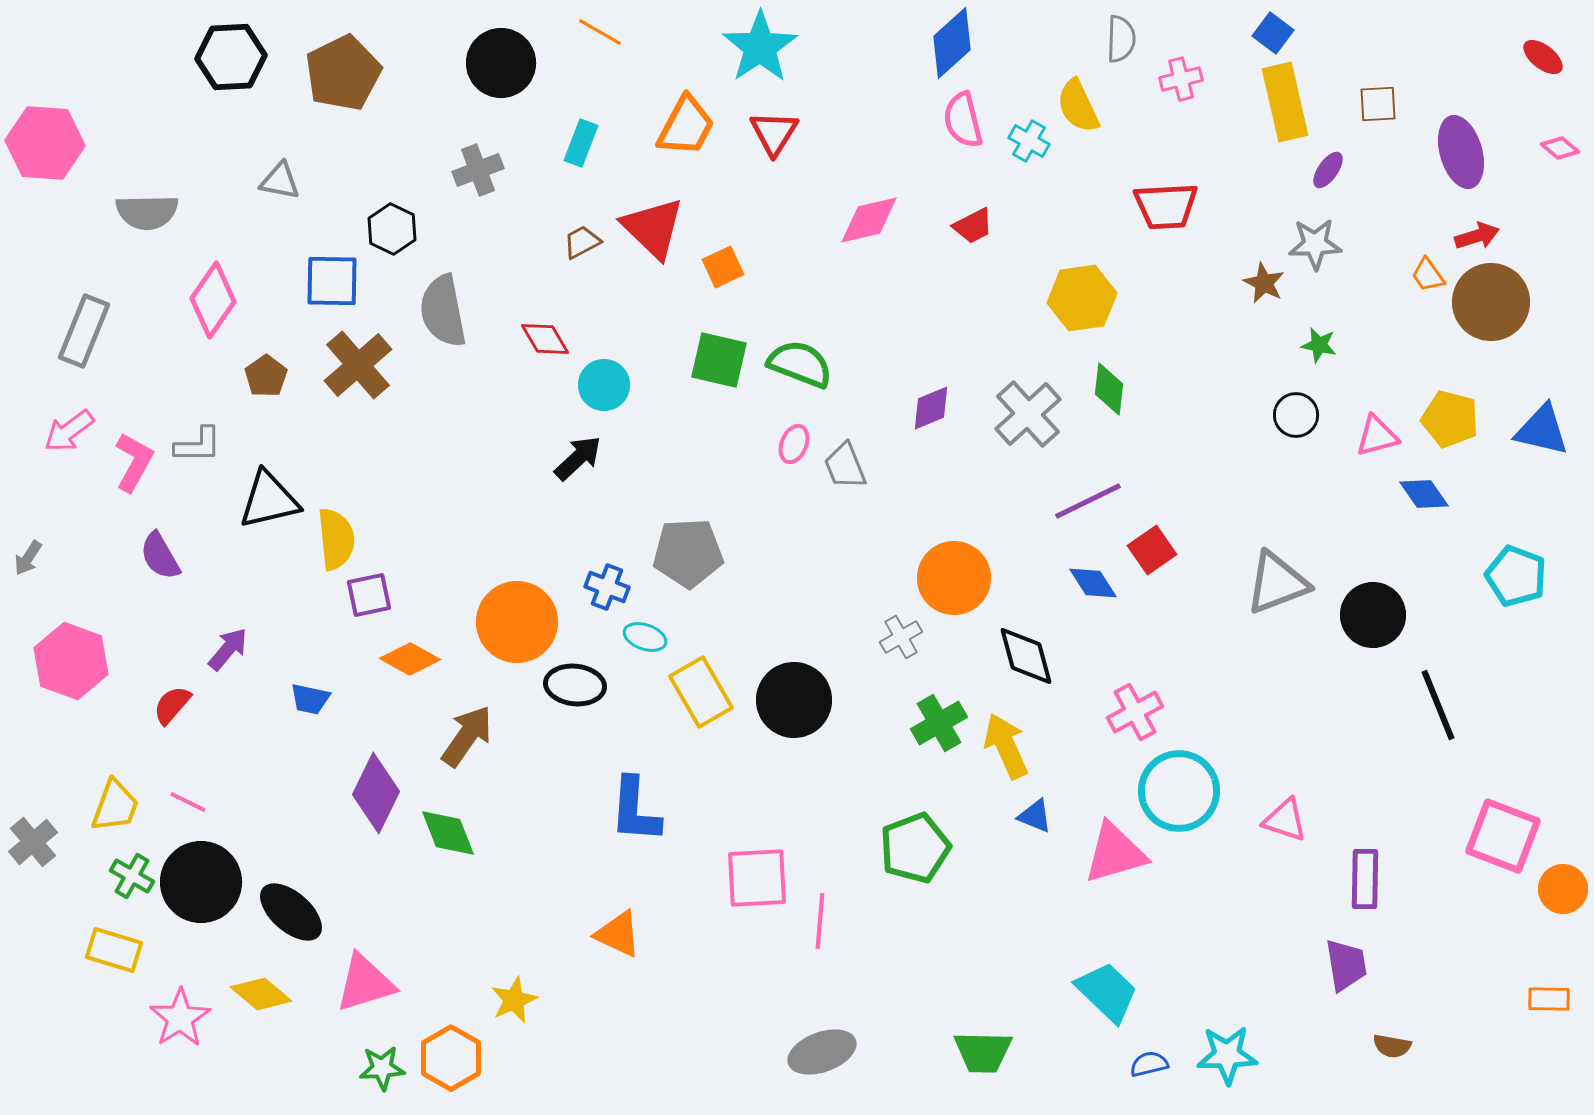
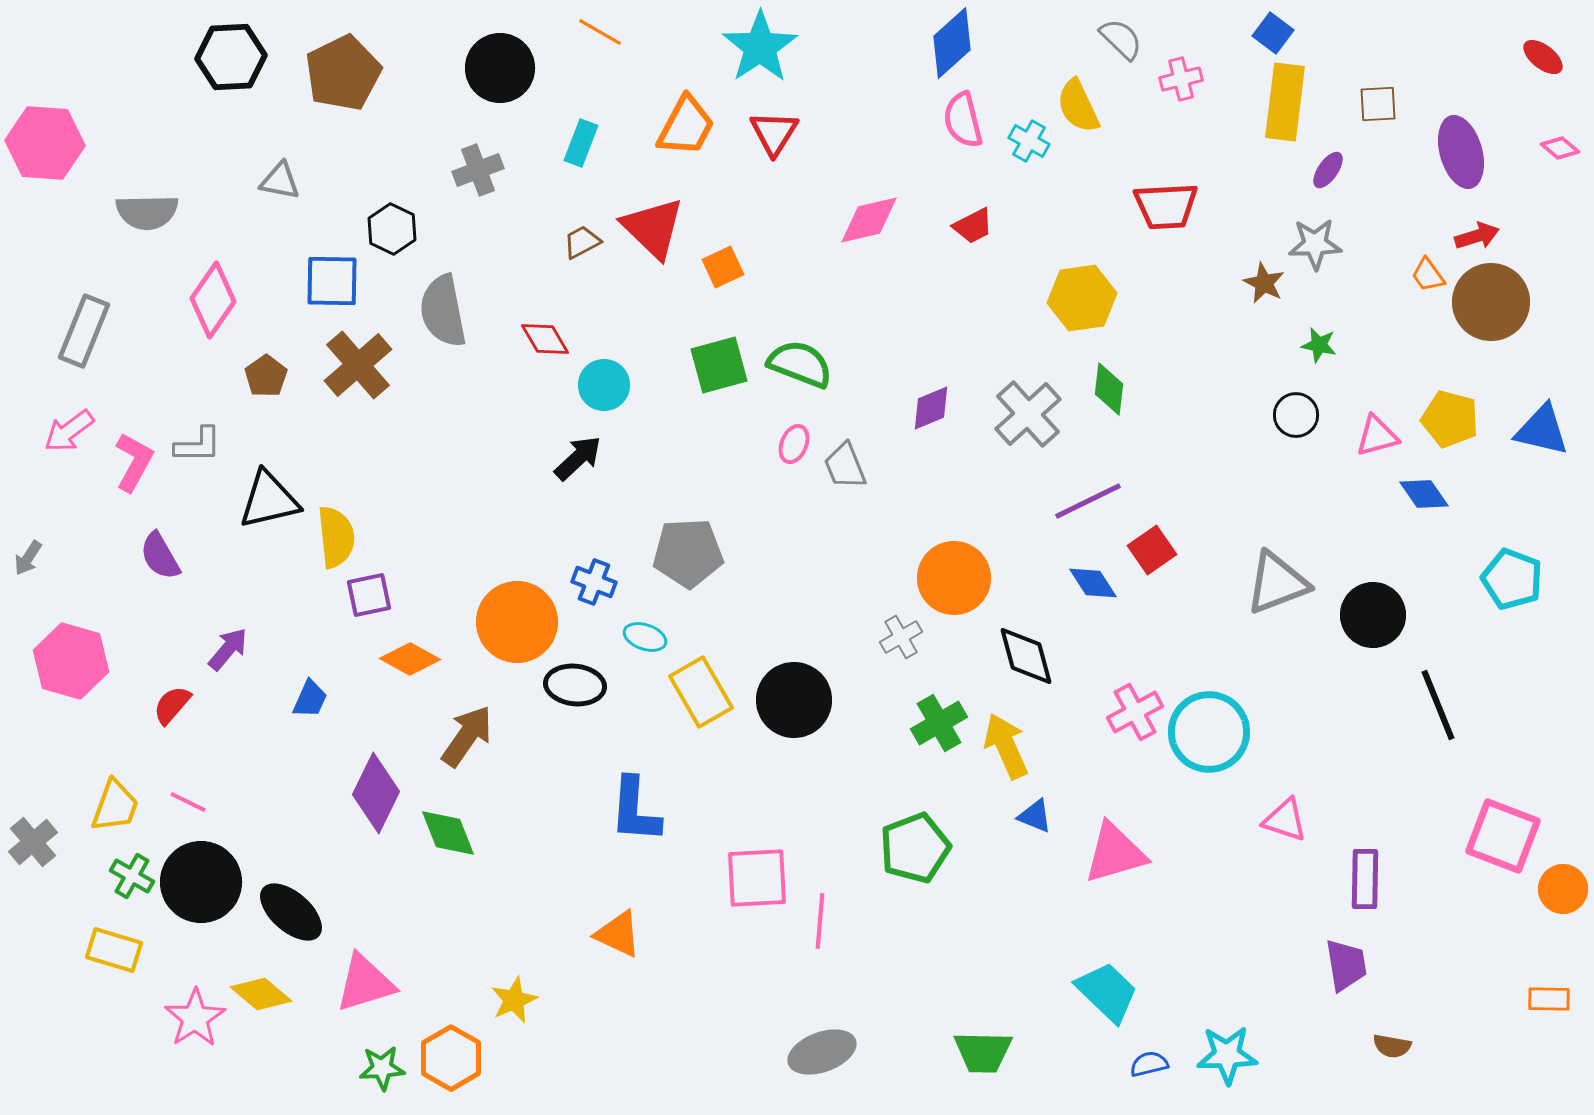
gray semicircle at (1121, 39): rotated 48 degrees counterclockwise
black circle at (501, 63): moved 1 px left, 5 px down
yellow rectangle at (1285, 102): rotated 20 degrees clockwise
green square at (719, 360): moved 5 px down; rotated 28 degrees counterclockwise
yellow semicircle at (336, 539): moved 2 px up
cyan pentagon at (1516, 576): moved 4 px left, 3 px down
blue cross at (607, 587): moved 13 px left, 5 px up
pink hexagon at (71, 661): rotated 4 degrees counterclockwise
blue trapezoid at (310, 699): rotated 78 degrees counterclockwise
cyan circle at (1179, 791): moved 30 px right, 59 px up
pink star at (180, 1018): moved 15 px right
